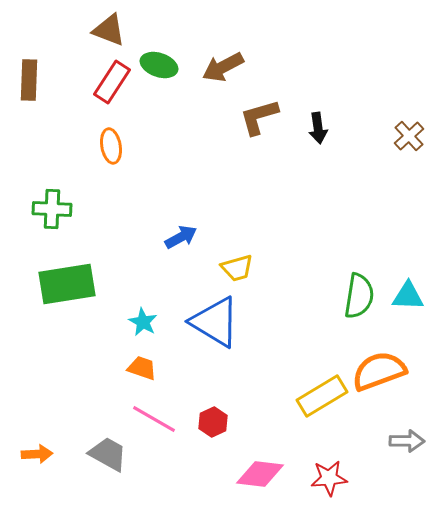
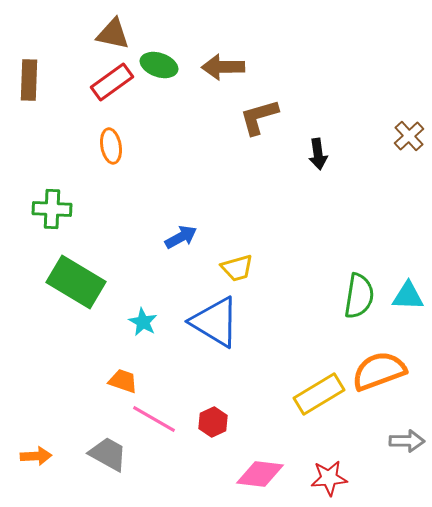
brown triangle: moved 4 px right, 4 px down; rotated 9 degrees counterclockwise
brown arrow: rotated 27 degrees clockwise
red rectangle: rotated 21 degrees clockwise
black arrow: moved 26 px down
green rectangle: moved 9 px right, 2 px up; rotated 40 degrees clockwise
orange trapezoid: moved 19 px left, 13 px down
yellow rectangle: moved 3 px left, 2 px up
orange arrow: moved 1 px left, 2 px down
